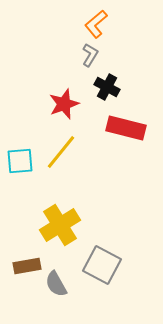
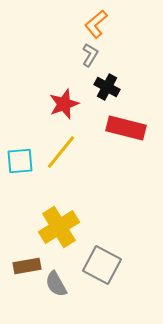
yellow cross: moved 1 px left, 2 px down
